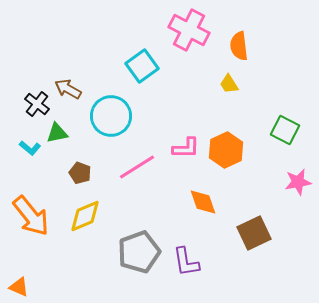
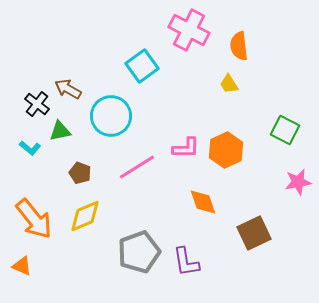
green triangle: moved 3 px right, 2 px up
orange arrow: moved 3 px right, 3 px down
orange triangle: moved 3 px right, 21 px up
